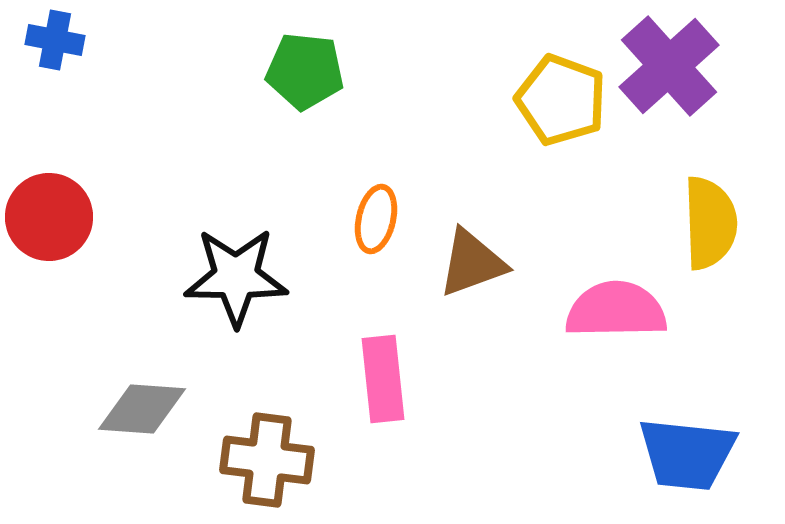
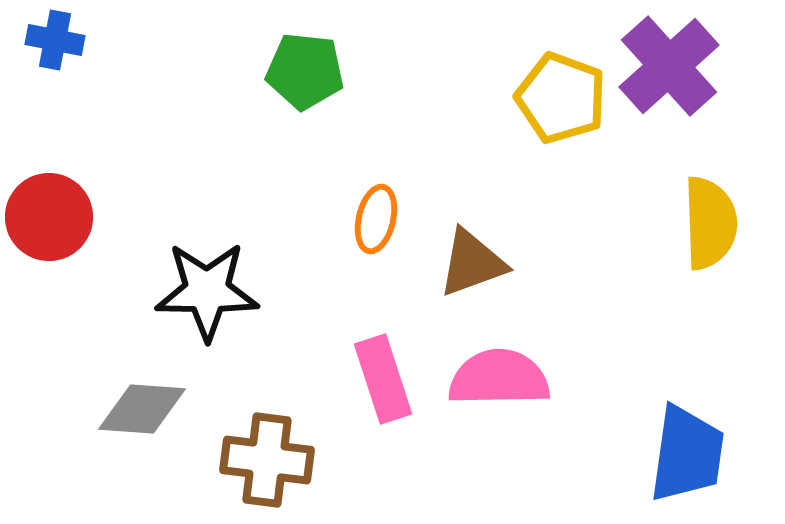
yellow pentagon: moved 2 px up
black star: moved 29 px left, 14 px down
pink semicircle: moved 117 px left, 68 px down
pink rectangle: rotated 12 degrees counterclockwise
blue trapezoid: rotated 88 degrees counterclockwise
